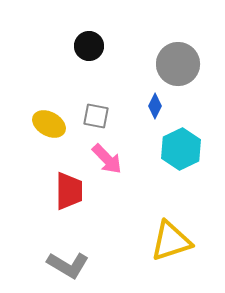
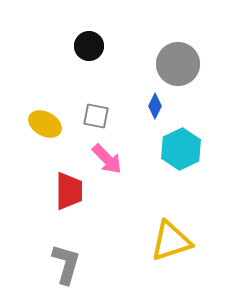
yellow ellipse: moved 4 px left
gray L-shape: moved 2 px left, 1 px up; rotated 105 degrees counterclockwise
